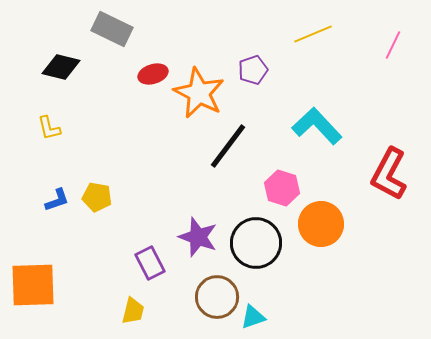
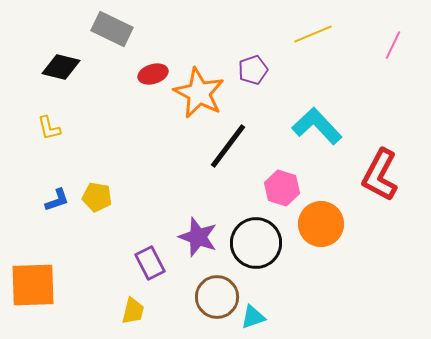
red L-shape: moved 9 px left, 1 px down
